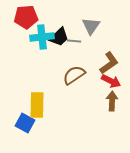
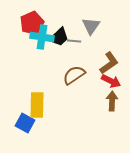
red pentagon: moved 6 px right, 6 px down; rotated 20 degrees counterclockwise
cyan cross: rotated 15 degrees clockwise
